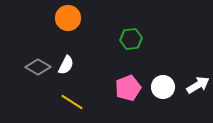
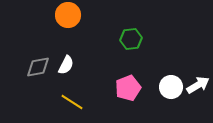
orange circle: moved 3 px up
gray diamond: rotated 40 degrees counterclockwise
white circle: moved 8 px right
